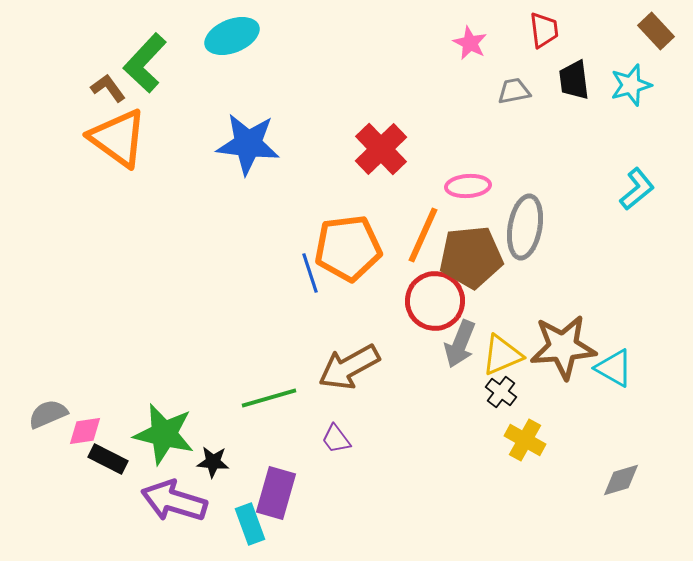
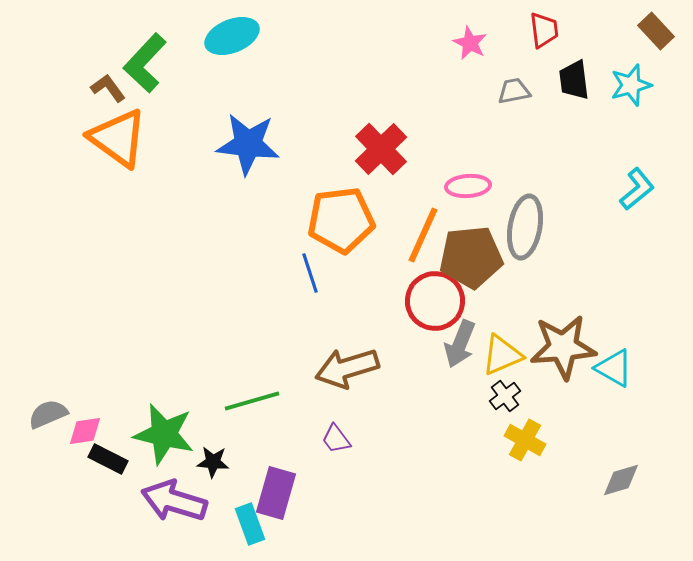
orange pentagon: moved 7 px left, 28 px up
brown arrow: moved 2 px left, 1 px down; rotated 12 degrees clockwise
black cross: moved 4 px right, 4 px down; rotated 16 degrees clockwise
green line: moved 17 px left, 3 px down
